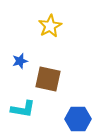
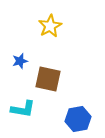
blue hexagon: rotated 10 degrees counterclockwise
